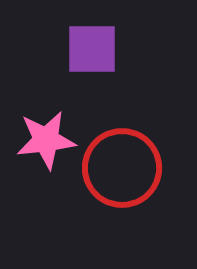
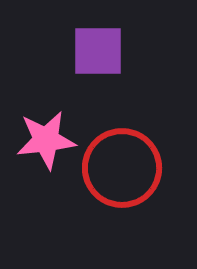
purple square: moved 6 px right, 2 px down
